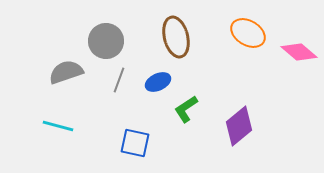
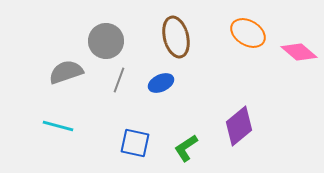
blue ellipse: moved 3 px right, 1 px down
green L-shape: moved 39 px down
